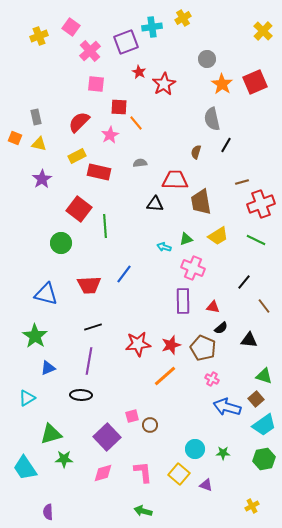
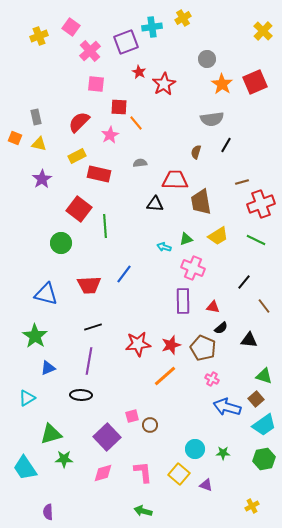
gray semicircle at (212, 119): rotated 85 degrees counterclockwise
red rectangle at (99, 172): moved 2 px down
